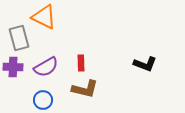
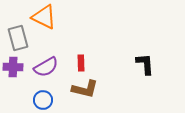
gray rectangle: moved 1 px left
black L-shape: rotated 115 degrees counterclockwise
